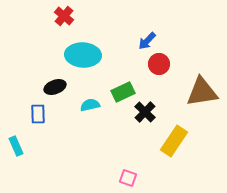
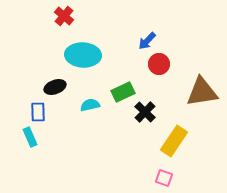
blue rectangle: moved 2 px up
cyan rectangle: moved 14 px right, 9 px up
pink square: moved 36 px right
